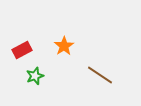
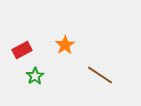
orange star: moved 1 px right, 1 px up
green star: rotated 12 degrees counterclockwise
